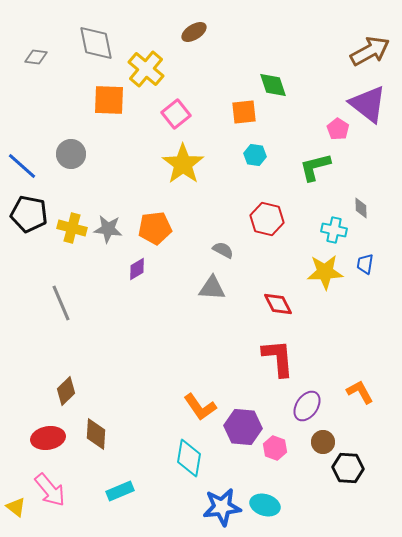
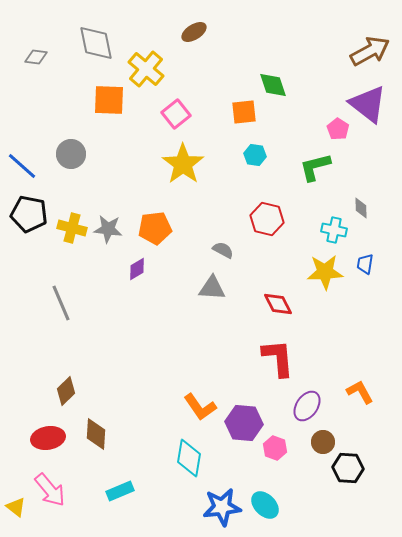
purple hexagon at (243, 427): moved 1 px right, 4 px up
cyan ellipse at (265, 505): rotated 28 degrees clockwise
